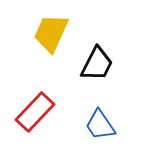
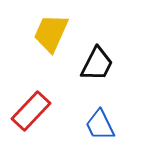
red rectangle: moved 4 px left, 1 px up
blue trapezoid: rotated 8 degrees clockwise
